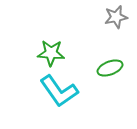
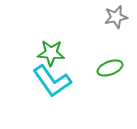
cyan L-shape: moved 7 px left, 10 px up
